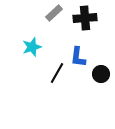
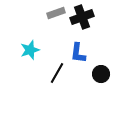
gray rectangle: moved 2 px right; rotated 24 degrees clockwise
black cross: moved 3 px left, 1 px up; rotated 15 degrees counterclockwise
cyan star: moved 2 px left, 3 px down
blue L-shape: moved 4 px up
